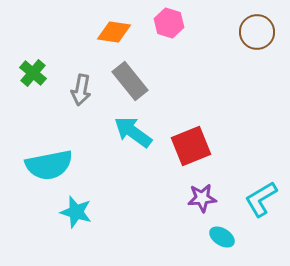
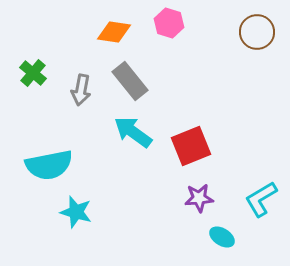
purple star: moved 3 px left
